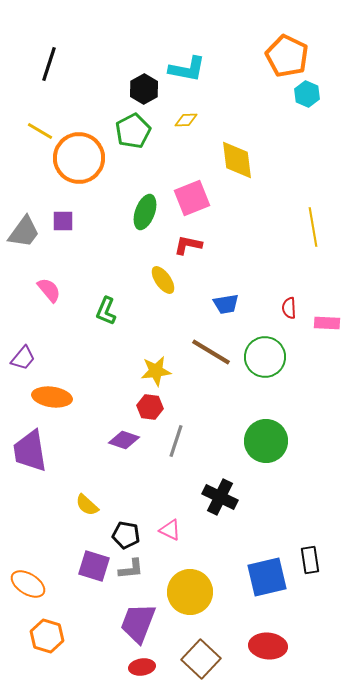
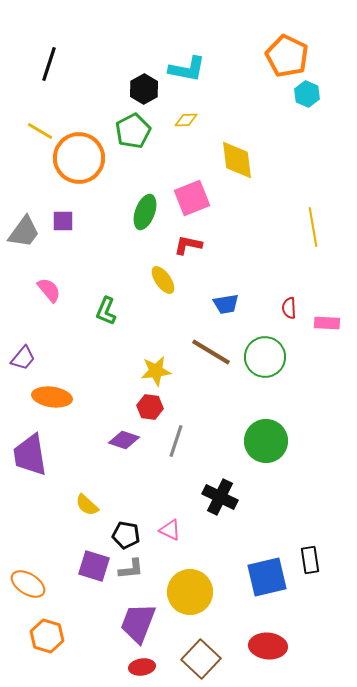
purple trapezoid at (30, 451): moved 4 px down
